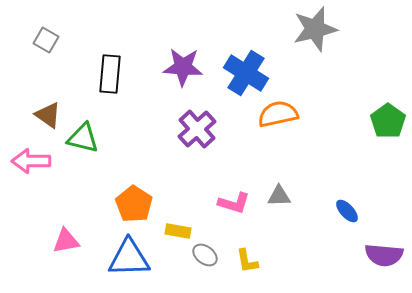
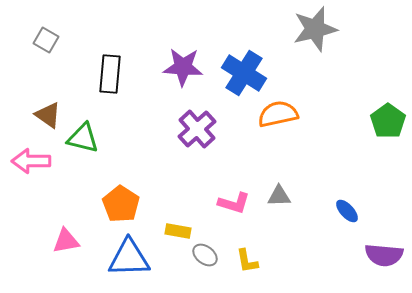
blue cross: moved 2 px left
orange pentagon: moved 13 px left
